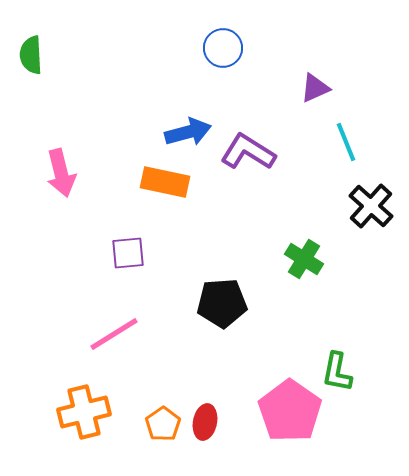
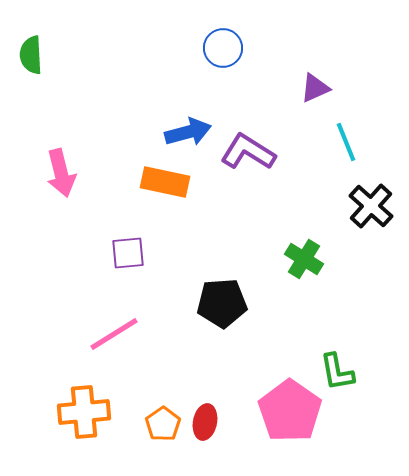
green L-shape: rotated 21 degrees counterclockwise
orange cross: rotated 9 degrees clockwise
